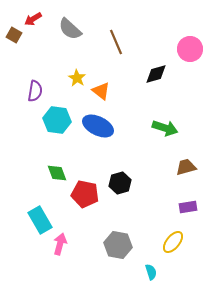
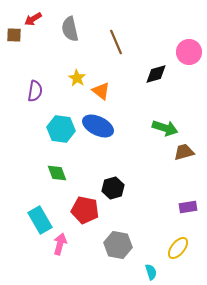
gray semicircle: rotated 35 degrees clockwise
brown square: rotated 28 degrees counterclockwise
pink circle: moved 1 px left, 3 px down
cyan hexagon: moved 4 px right, 9 px down
brown trapezoid: moved 2 px left, 15 px up
black hexagon: moved 7 px left, 5 px down
red pentagon: moved 16 px down
yellow ellipse: moved 5 px right, 6 px down
